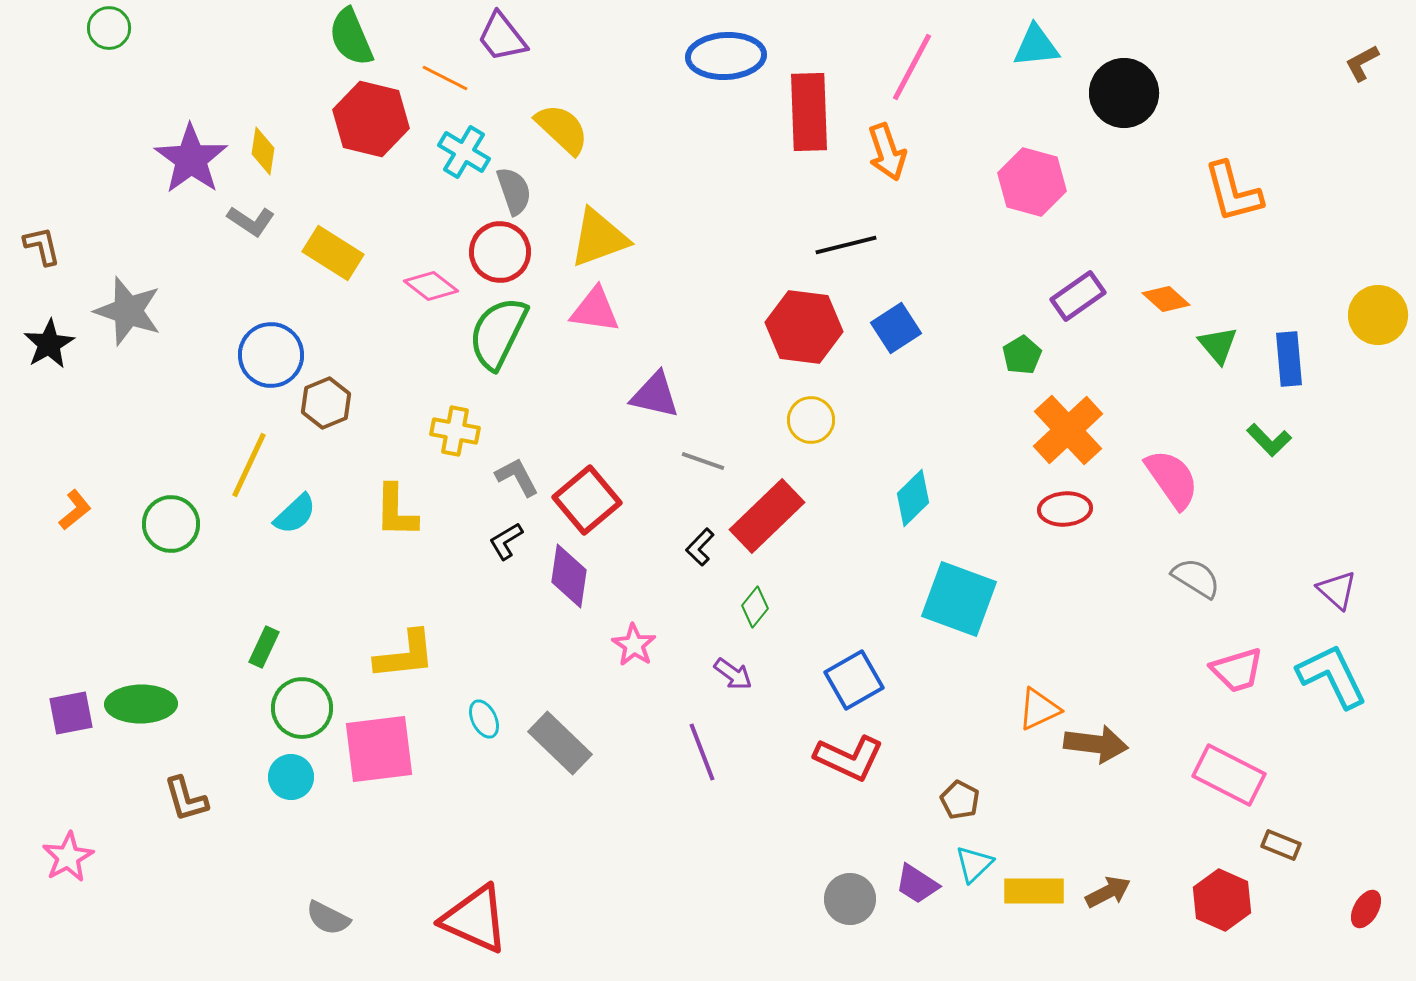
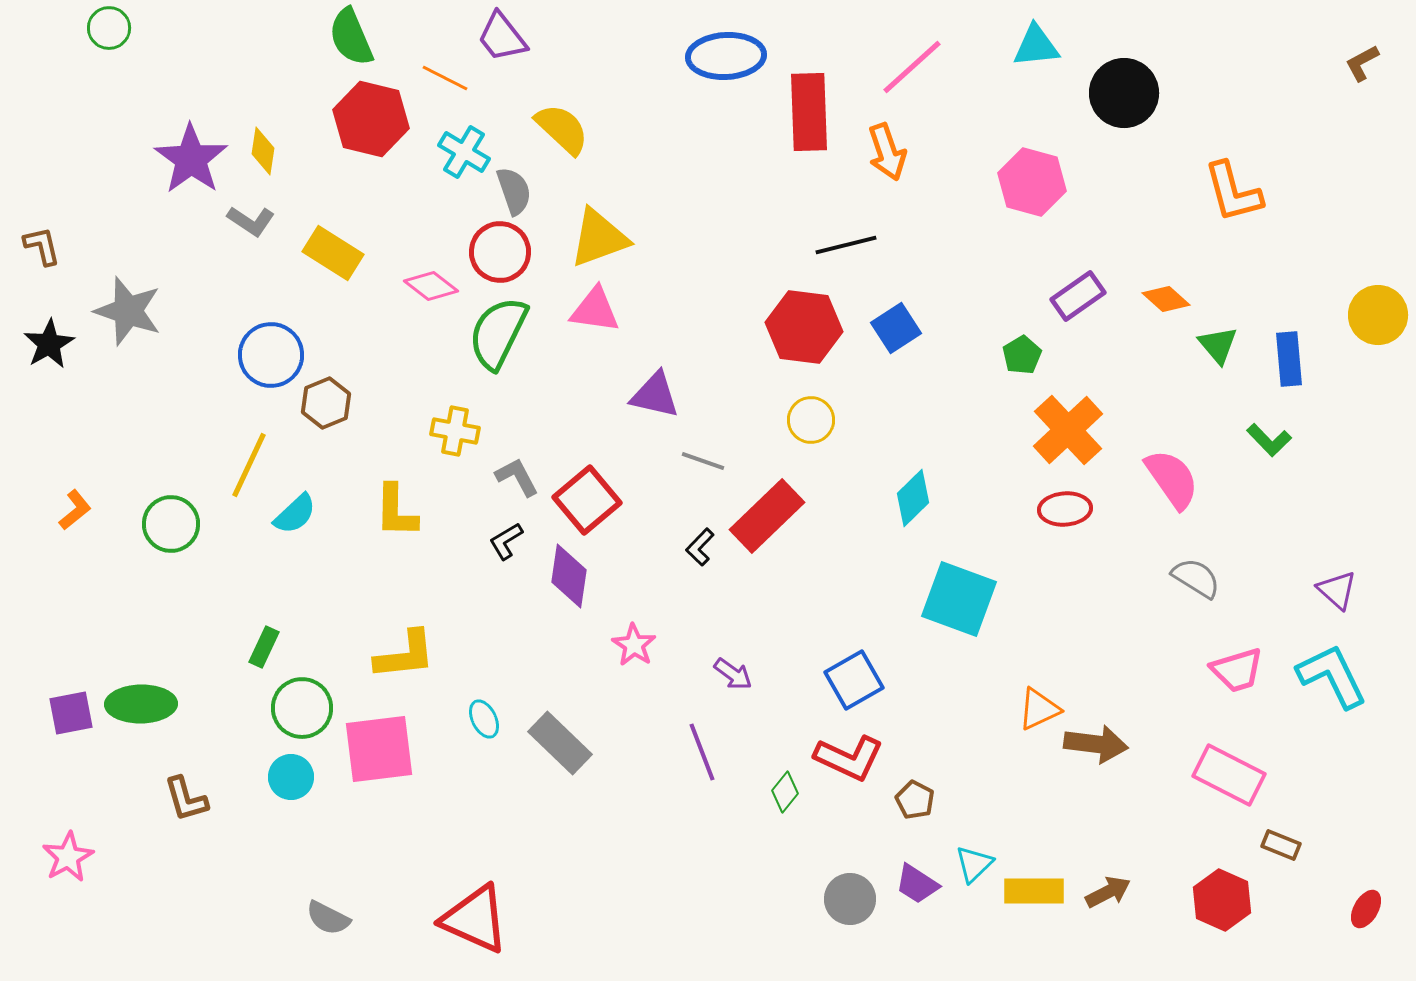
pink line at (912, 67): rotated 20 degrees clockwise
green diamond at (755, 607): moved 30 px right, 185 px down
brown pentagon at (960, 800): moved 45 px left
